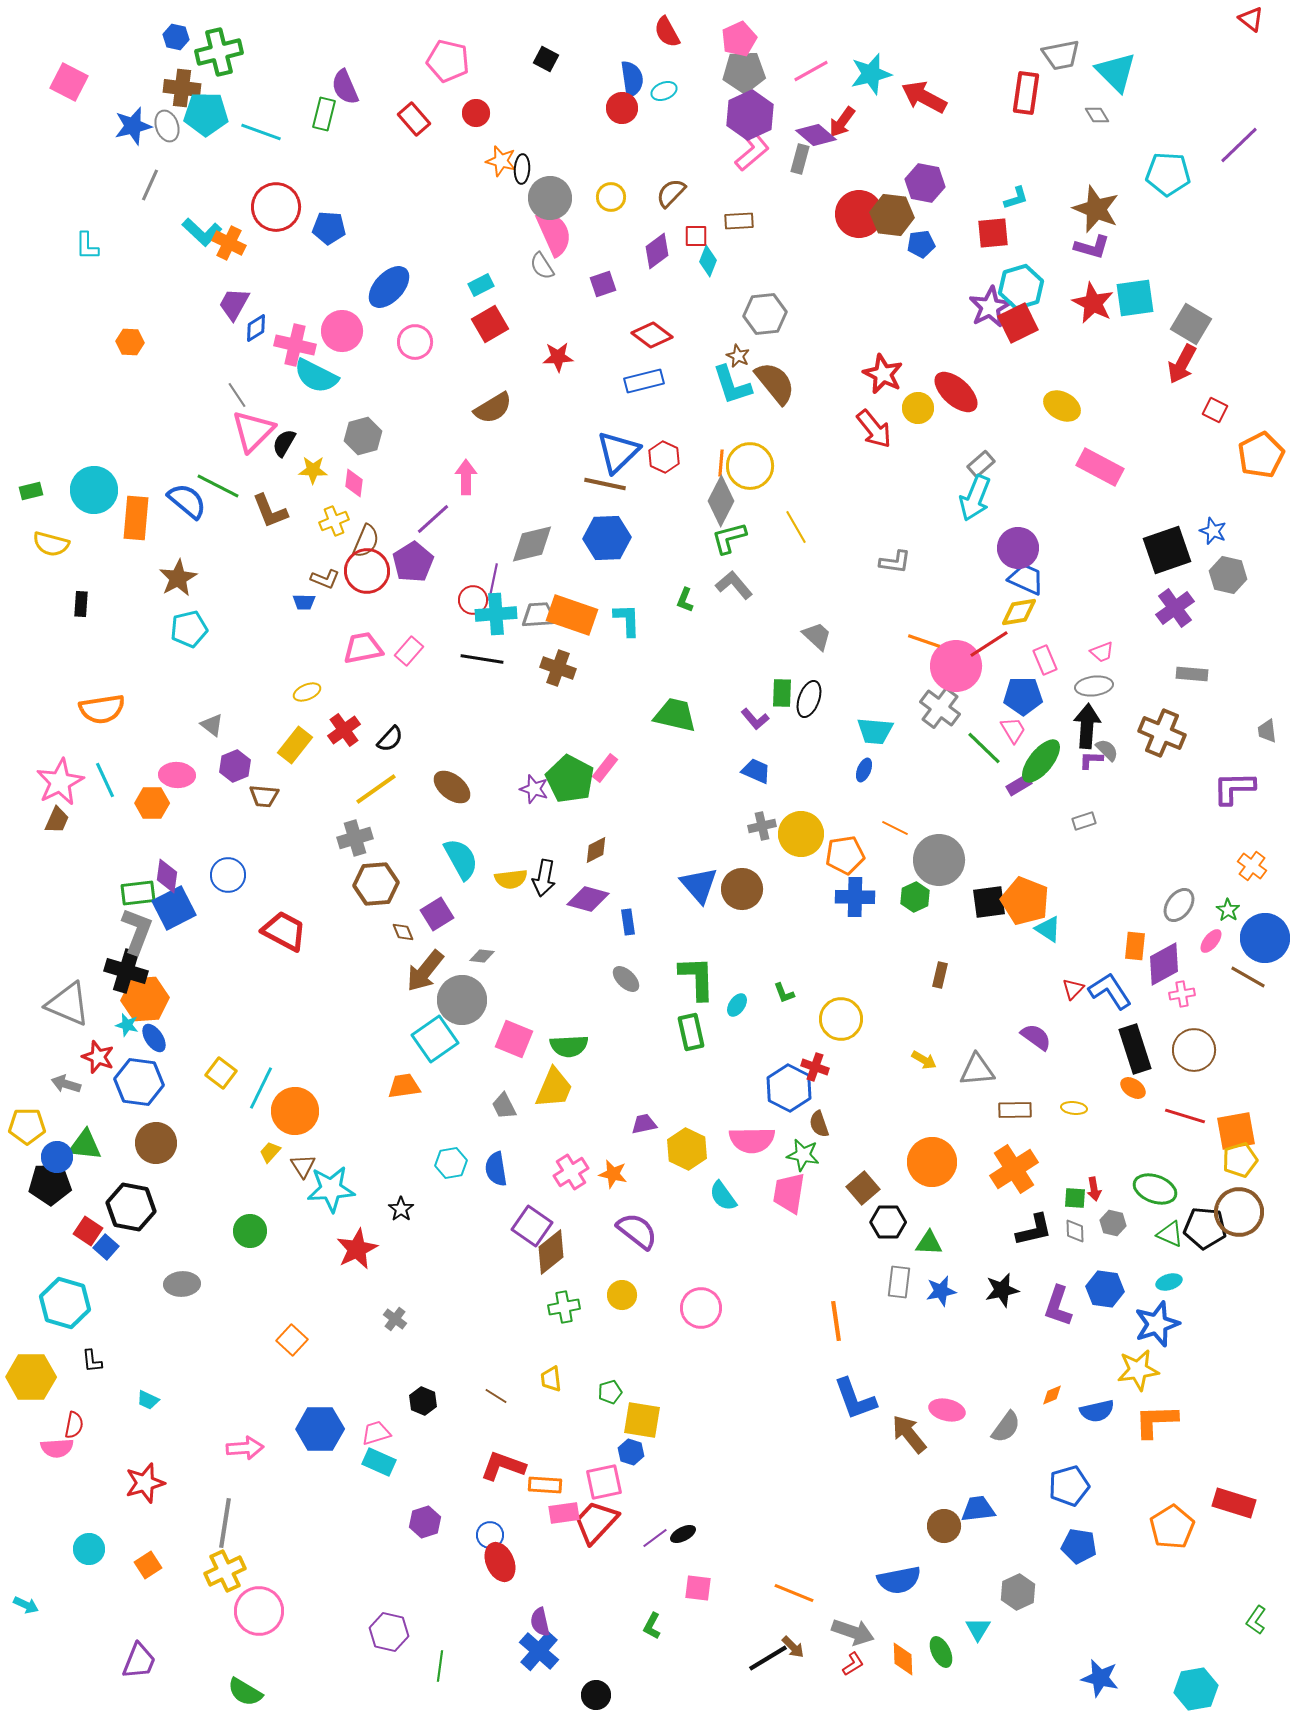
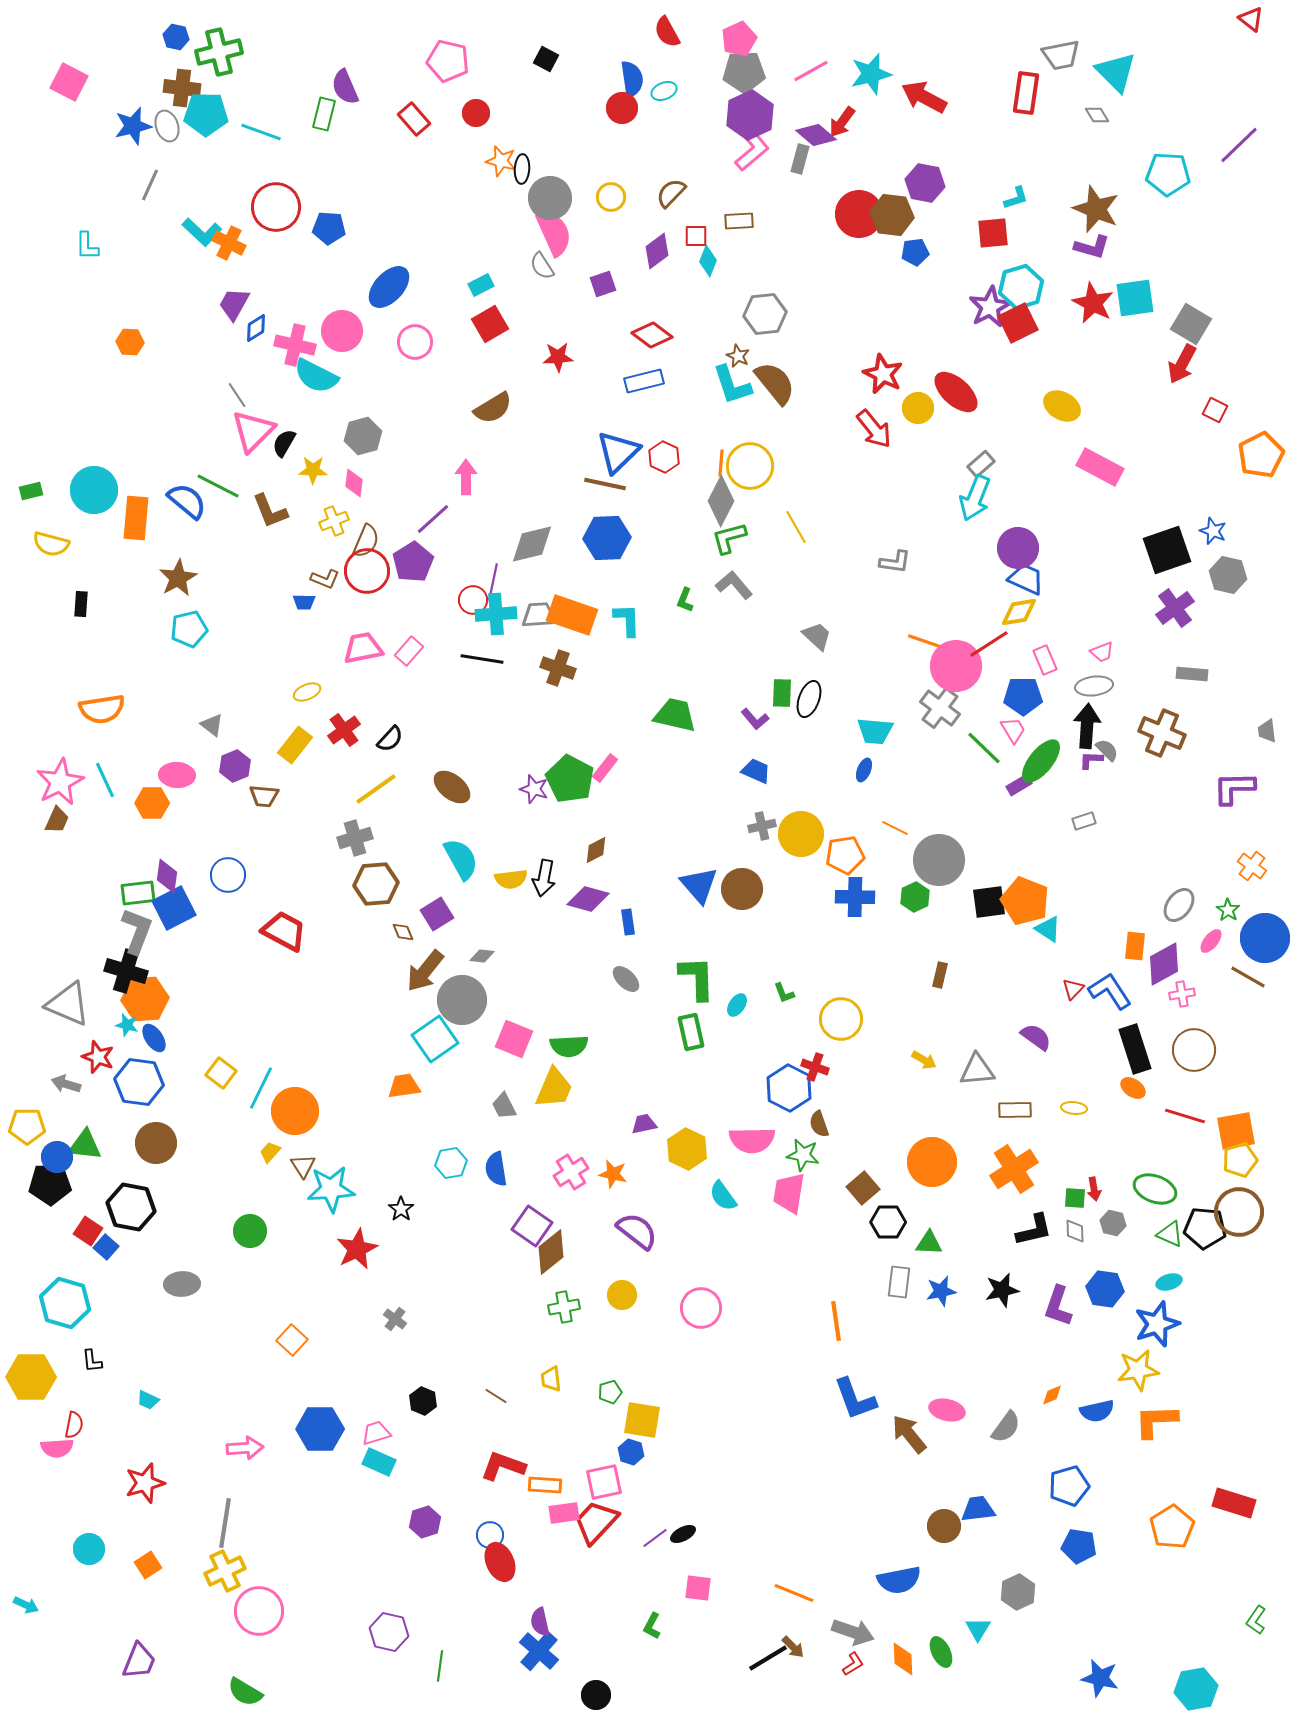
blue pentagon at (921, 244): moved 6 px left, 8 px down
